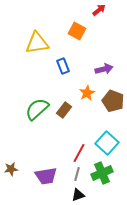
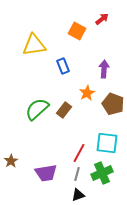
red arrow: moved 3 px right, 9 px down
yellow triangle: moved 3 px left, 2 px down
purple arrow: rotated 72 degrees counterclockwise
brown pentagon: moved 3 px down
cyan square: rotated 35 degrees counterclockwise
brown star: moved 8 px up; rotated 24 degrees counterclockwise
purple trapezoid: moved 3 px up
